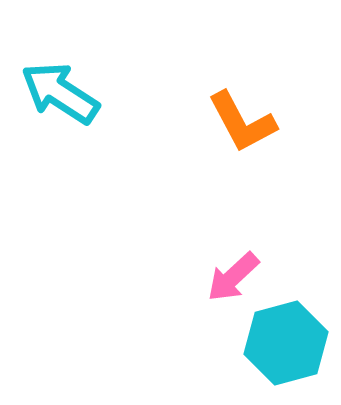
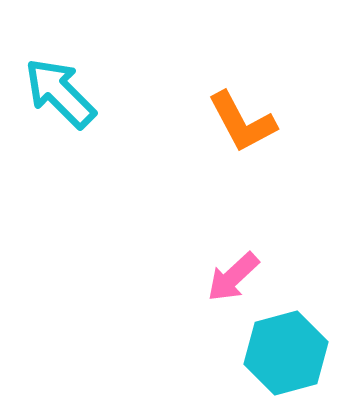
cyan arrow: rotated 12 degrees clockwise
cyan hexagon: moved 10 px down
